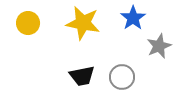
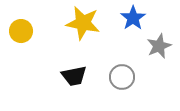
yellow circle: moved 7 px left, 8 px down
black trapezoid: moved 8 px left
